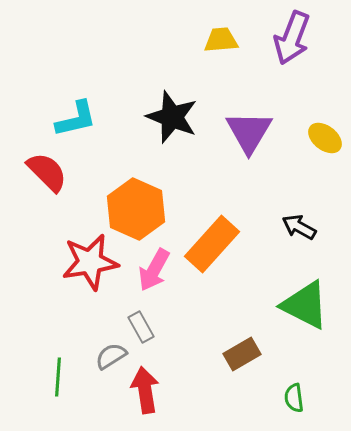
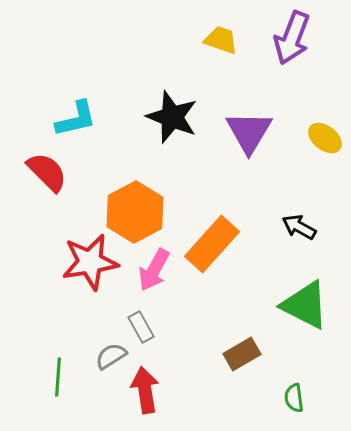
yellow trapezoid: rotated 24 degrees clockwise
orange hexagon: moved 1 px left, 3 px down; rotated 8 degrees clockwise
